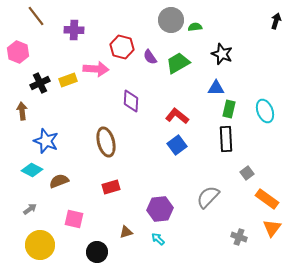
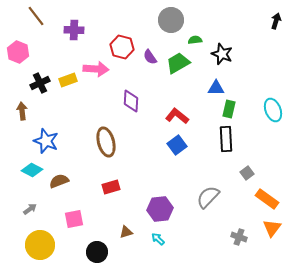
green semicircle: moved 13 px down
cyan ellipse: moved 8 px right, 1 px up
pink square: rotated 24 degrees counterclockwise
